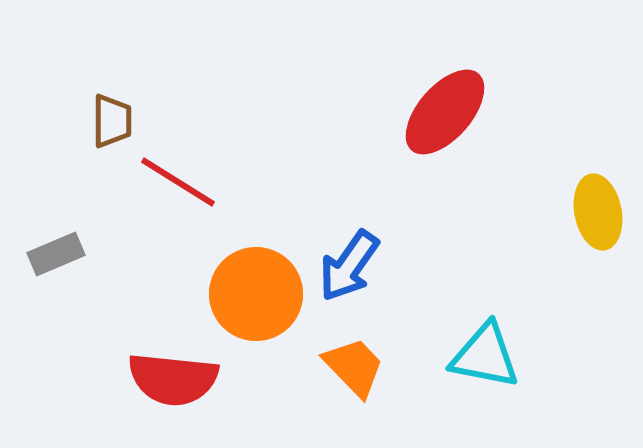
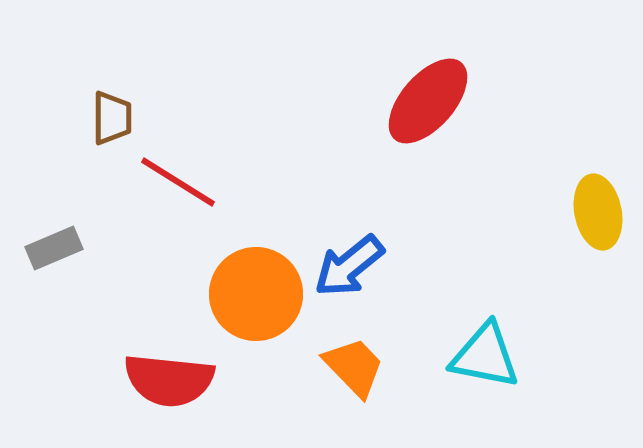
red ellipse: moved 17 px left, 11 px up
brown trapezoid: moved 3 px up
gray rectangle: moved 2 px left, 6 px up
blue arrow: rotated 16 degrees clockwise
red semicircle: moved 4 px left, 1 px down
